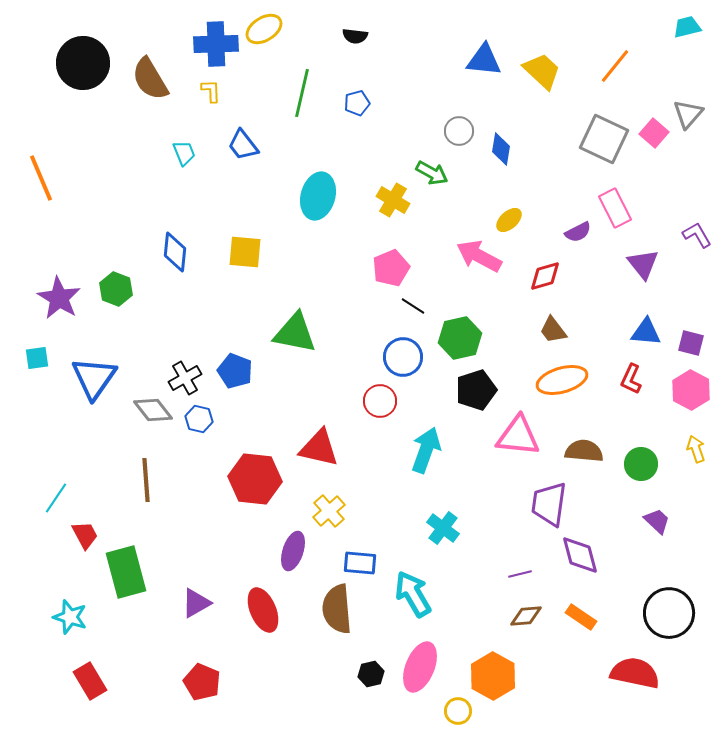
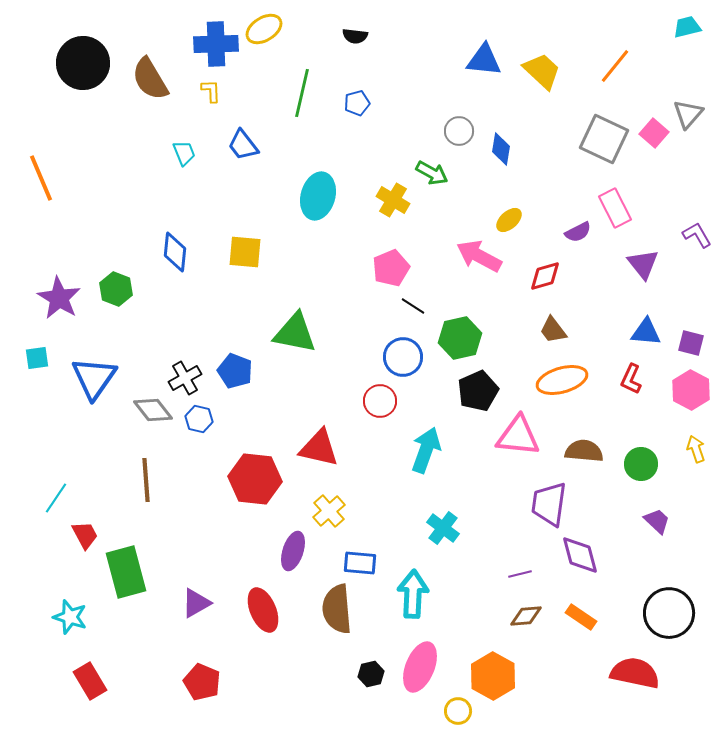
black pentagon at (476, 390): moved 2 px right, 1 px down; rotated 6 degrees counterclockwise
cyan arrow at (413, 594): rotated 33 degrees clockwise
